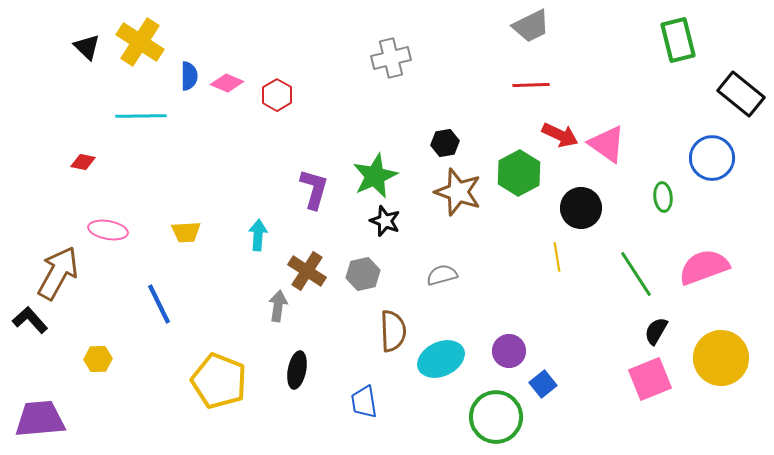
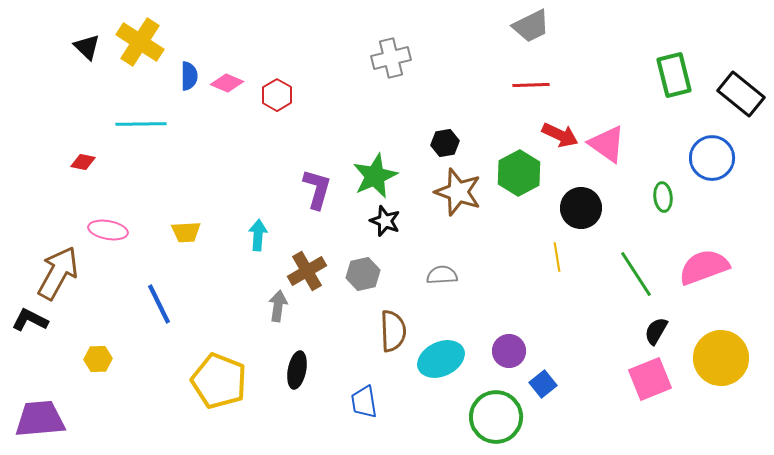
green rectangle at (678, 40): moved 4 px left, 35 px down
cyan line at (141, 116): moved 8 px down
purple L-shape at (314, 189): moved 3 px right
brown cross at (307, 271): rotated 27 degrees clockwise
gray semicircle at (442, 275): rotated 12 degrees clockwise
black L-shape at (30, 320): rotated 21 degrees counterclockwise
